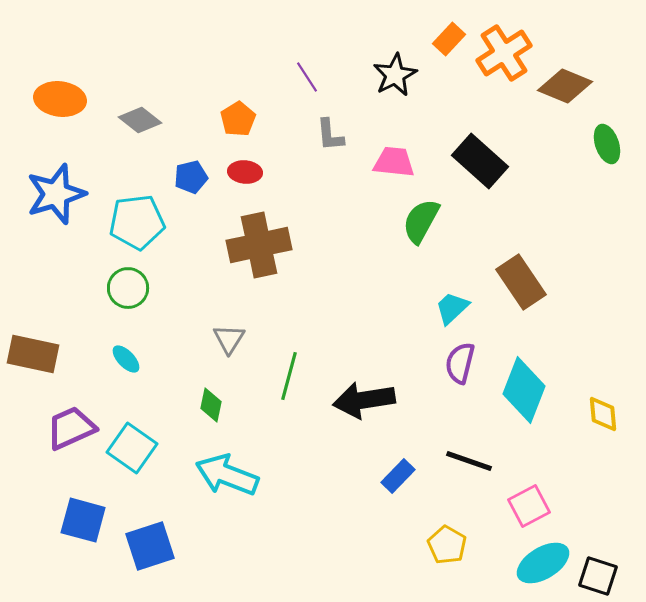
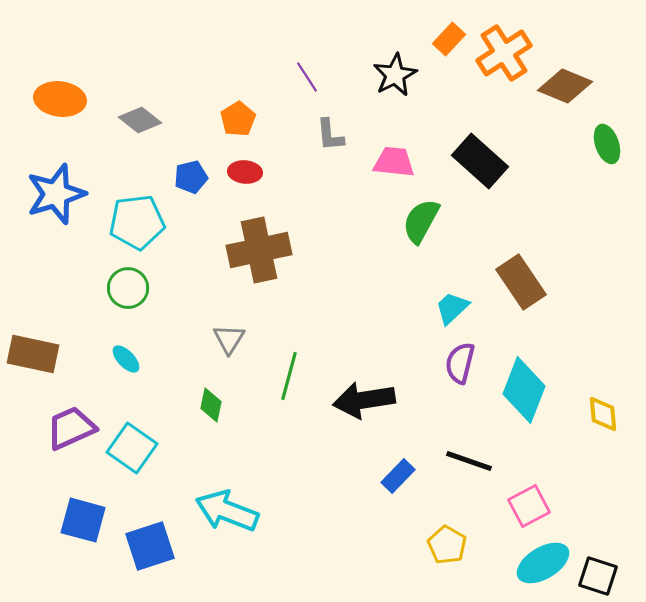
brown cross at (259, 245): moved 5 px down
cyan arrow at (227, 475): moved 36 px down
